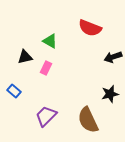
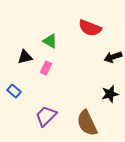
brown semicircle: moved 1 px left, 3 px down
